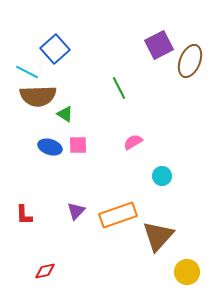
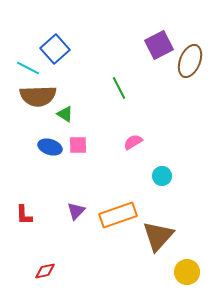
cyan line: moved 1 px right, 4 px up
